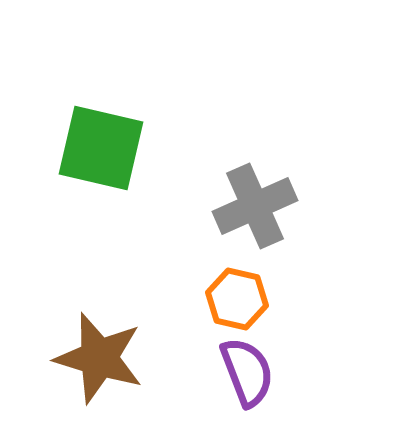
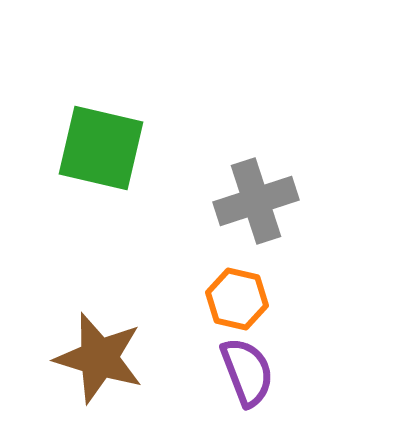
gray cross: moved 1 px right, 5 px up; rotated 6 degrees clockwise
